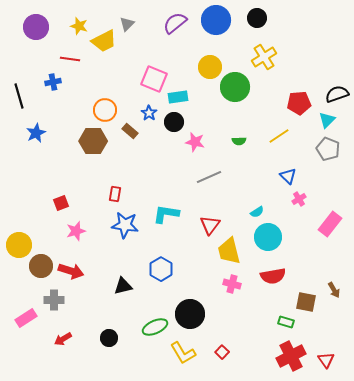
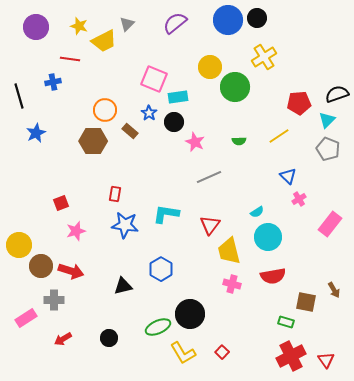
blue circle at (216, 20): moved 12 px right
pink star at (195, 142): rotated 12 degrees clockwise
green ellipse at (155, 327): moved 3 px right
